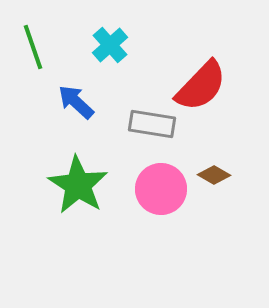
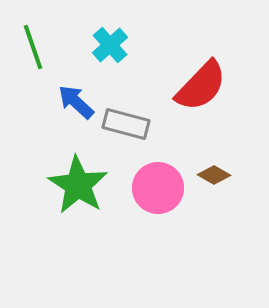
gray rectangle: moved 26 px left; rotated 6 degrees clockwise
pink circle: moved 3 px left, 1 px up
